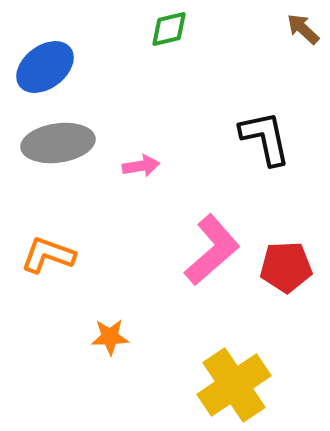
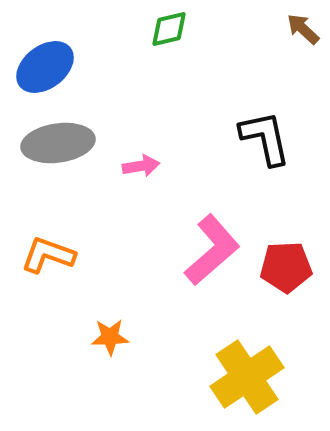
yellow cross: moved 13 px right, 8 px up
